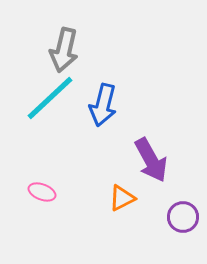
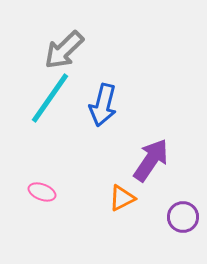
gray arrow: rotated 33 degrees clockwise
cyan line: rotated 12 degrees counterclockwise
purple arrow: rotated 117 degrees counterclockwise
